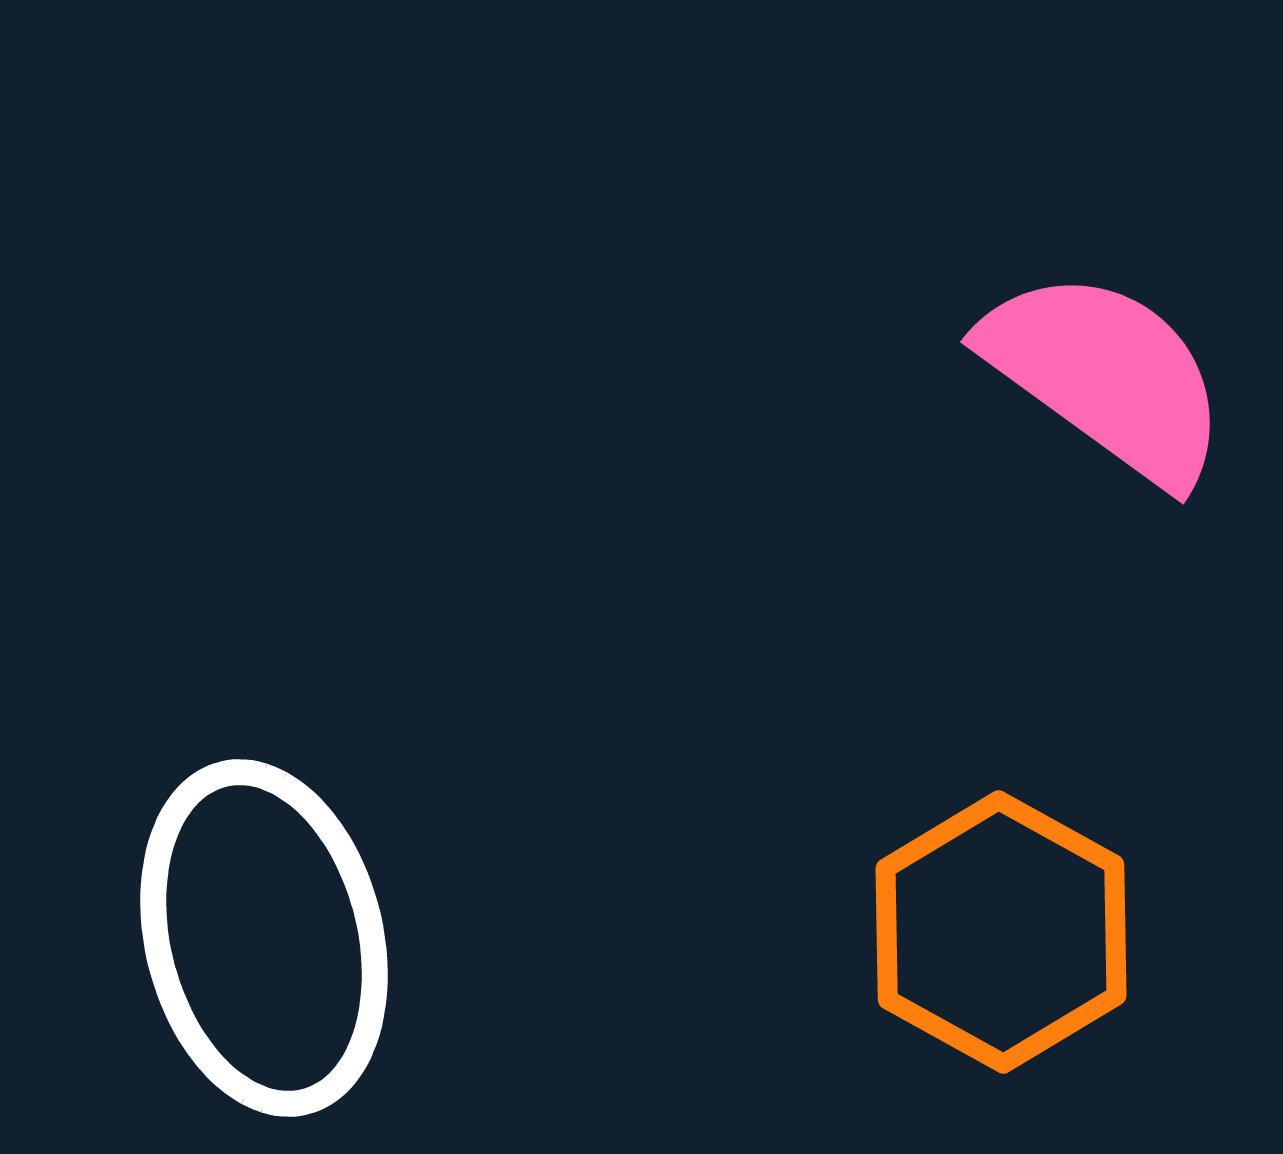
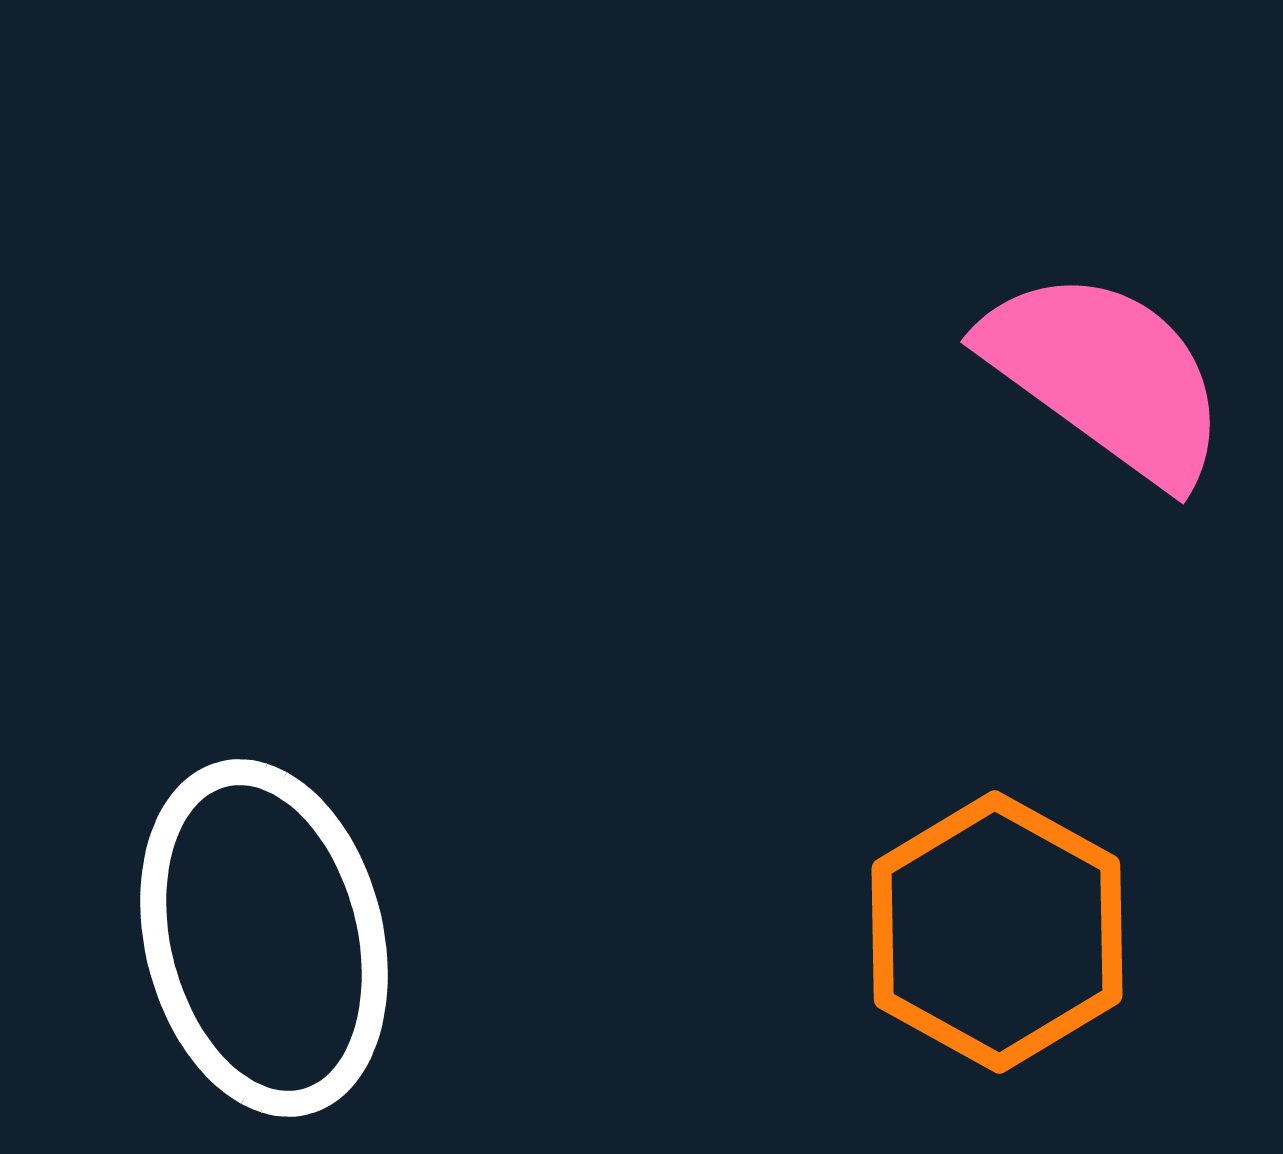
orange hexagon: moved 4 px left
